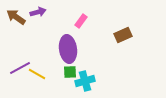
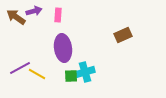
purple arrow: moved 4 px left, 1 px up
pink rectangle: moved 23 px left, 6 px up; rotated 32 degrees counterclockwise
purple ellipse: moved 5 px left, 1 px up
green square: moved 1 px right, 4 px down
cyan cross: moved 9 px up
